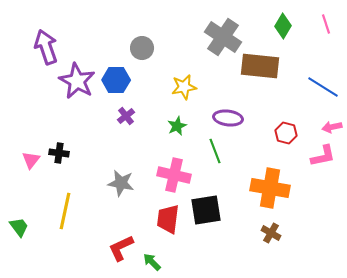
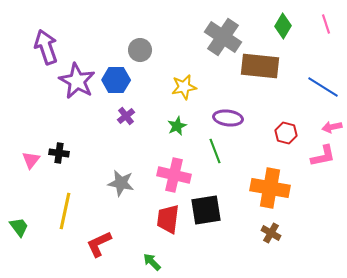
gray circle: moved 2 px left, 2 px down
red L-shape: moved 22 px left, 4 px up
